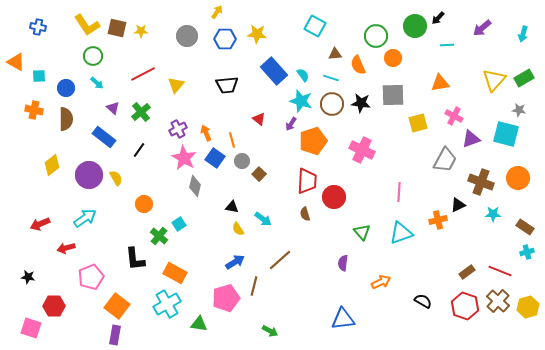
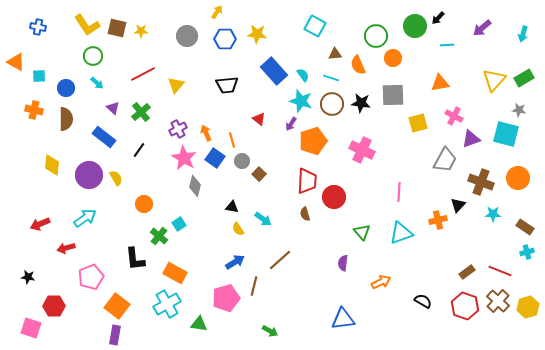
yellow diamond at (52, 165): rotated 45 degrees counterclockwise
black triangle at (458, 205): rotated 21 degrees counterclockwise
